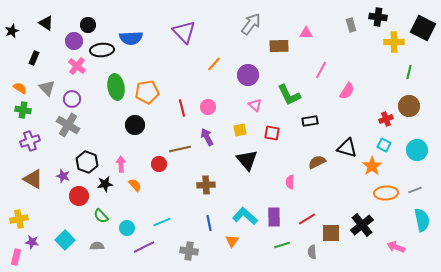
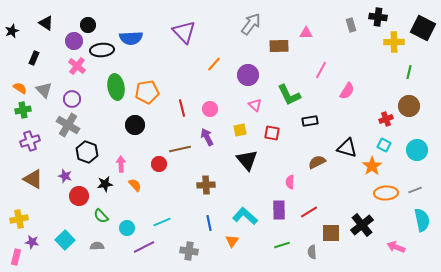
gray triangle at (47, 88): moved 3 px left, 2 px down
pink circle at (208, 107): moved 2 px right, 2 px down
green cross at (23, 110): rotated 21 degrees counterclockwise
black hexagon at (87, 162): moved 10 px up
purple star at (63, 176): moved 2 px right
purple rectangle at (274, 217): moved 5 px right, 7 px up
red line at (307, 219): moved 2 px right, 7 px up
